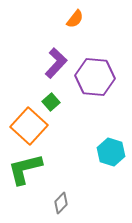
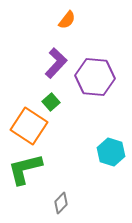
orange semicircle: moved 8 px left, 1 px down
orange square: rotated 9 degrees counterclockwise
